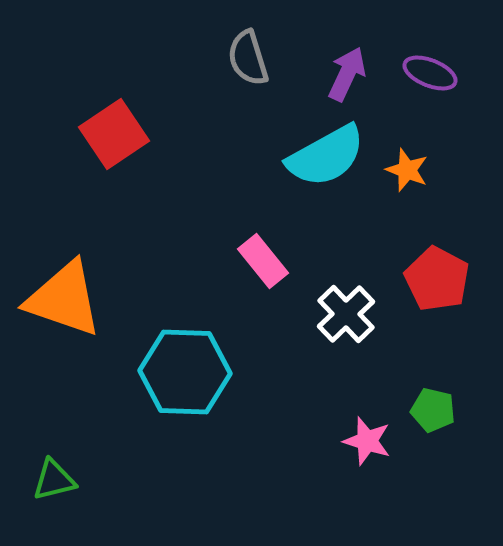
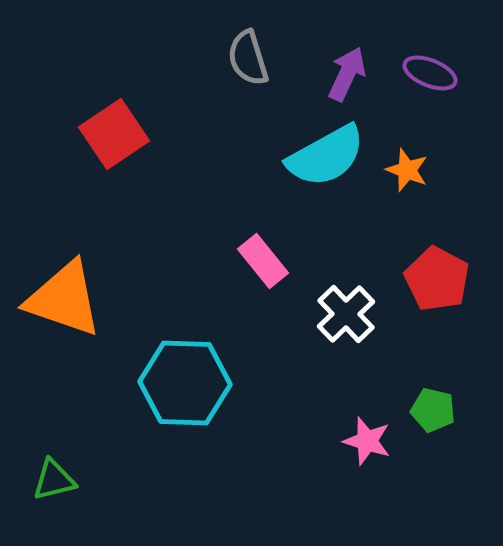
cyan hexagon: moved 11 px down
